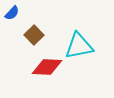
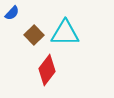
cyan triangle: moved 14 px left, 13 px up; rotated 12 degrees clockwise
red diamond: moved 3 px down; rotated 56 degrees counterclockwise
